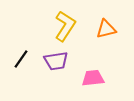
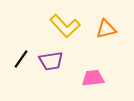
yellow L-shape: rotated 104 degrees clockwise
purple trapezoid: moved 5 px left
